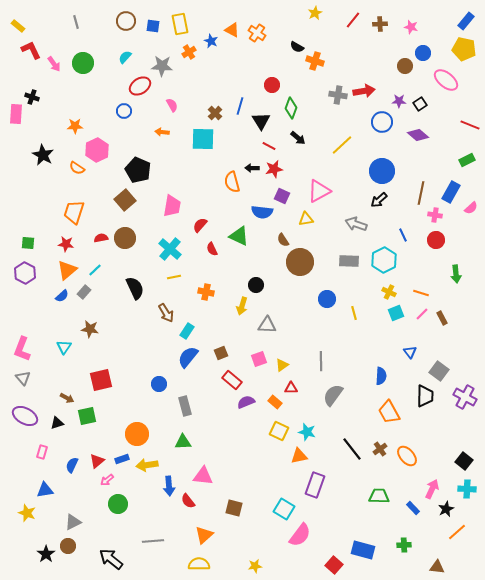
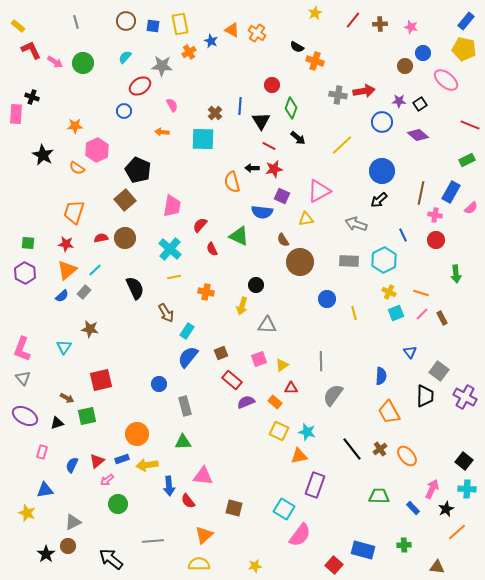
pink arrow at (54, 64): moved 1 px right, 2 px up; rotated 21 degrees counterclockwise
blue line at (240, 106): rotated 12 degrees counterclockwise
